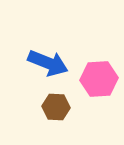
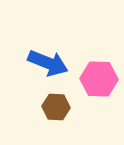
pink hexagon: rotated 6 degrees clockwise
